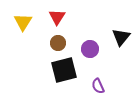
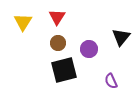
purple circle: moved 1 px left
purple semicircle: moved 13 px right, 5 px up
